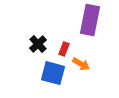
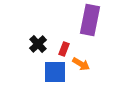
blue square: moved 2 px right, 1 px up; rotated 15 degrees counterclockwise
